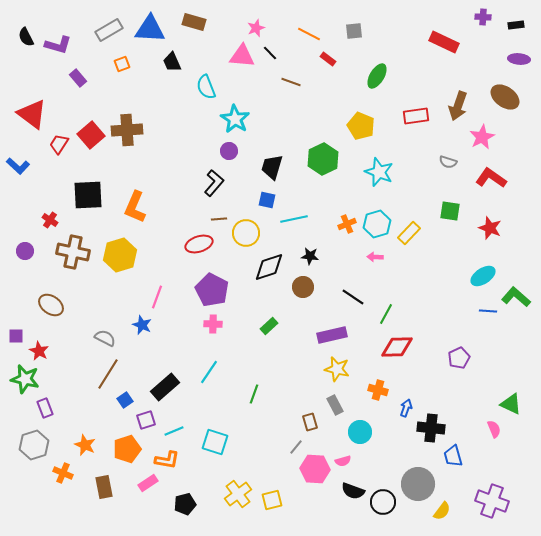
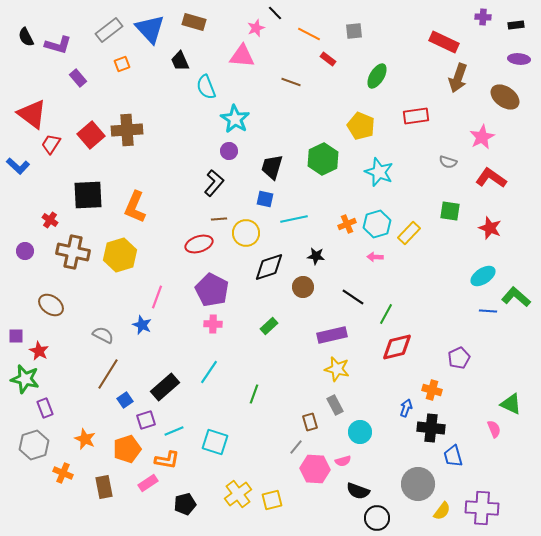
blue triangle at (150, 29): rotated 44 degrees clockwise
gray rectangle at (109, 30): rotated 8 degrees counterclockwise
black line at (270, 53): moved 5 px right, 40 px up
black trapezoid at (172, 62): moved 8 px right, 1 px up
brown arrow at (458, 106): moved 28 px up
red trapezoid at (59, 144): moved 8 px left
blue square at (267, 200): moved 2 px left, 1 px up
black star at (310, 256): moved 6 px right
gray semicircle at (105, 338): moved 2 px left, 3 px up
red diamond at (397, 347): rotated 12 degrees counterclockwise
orange cross at (378, 390): moved 54 px right
orange star at (85, 445): moved 6 px up
black semicircle at (353, 491): moved 5 px right
purple cross at (492, 501): moved 10 px left, 7 px down; rotated 16 degrees counterclockwise
black circle at (383, 502): moved 6 px left, 16 px down
